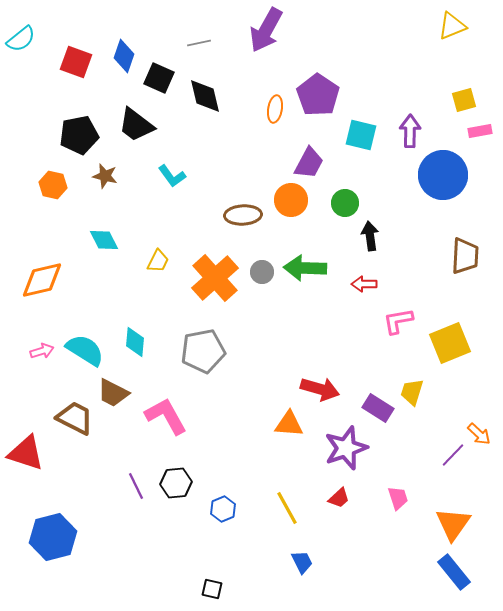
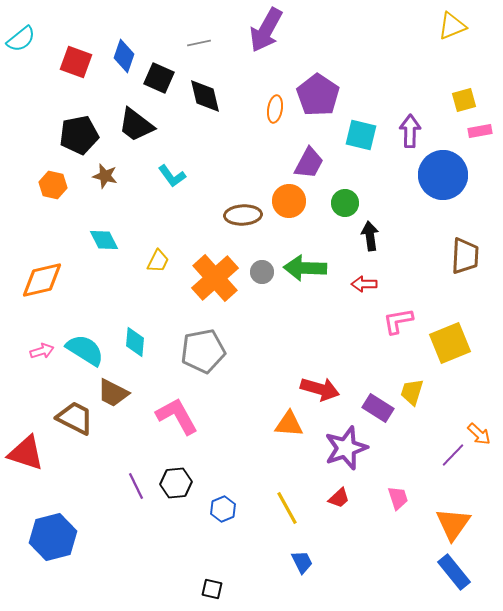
orange circle at (291, 200): moved 2 px left, 1 px down
pink L-shape at (166, 416): moved 11 px right
